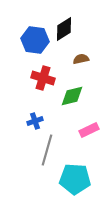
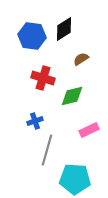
blue hexagon: moved 3 px left, 4 px up
brown semicircle: rotated 21 degrees counterclockwise
